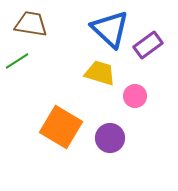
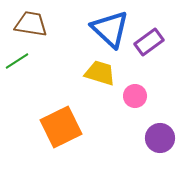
purple rectangle: moved 1 px right, 3 px up
orange square: rotated 33 degrees clockwise
purple circle: moved 50 px right
